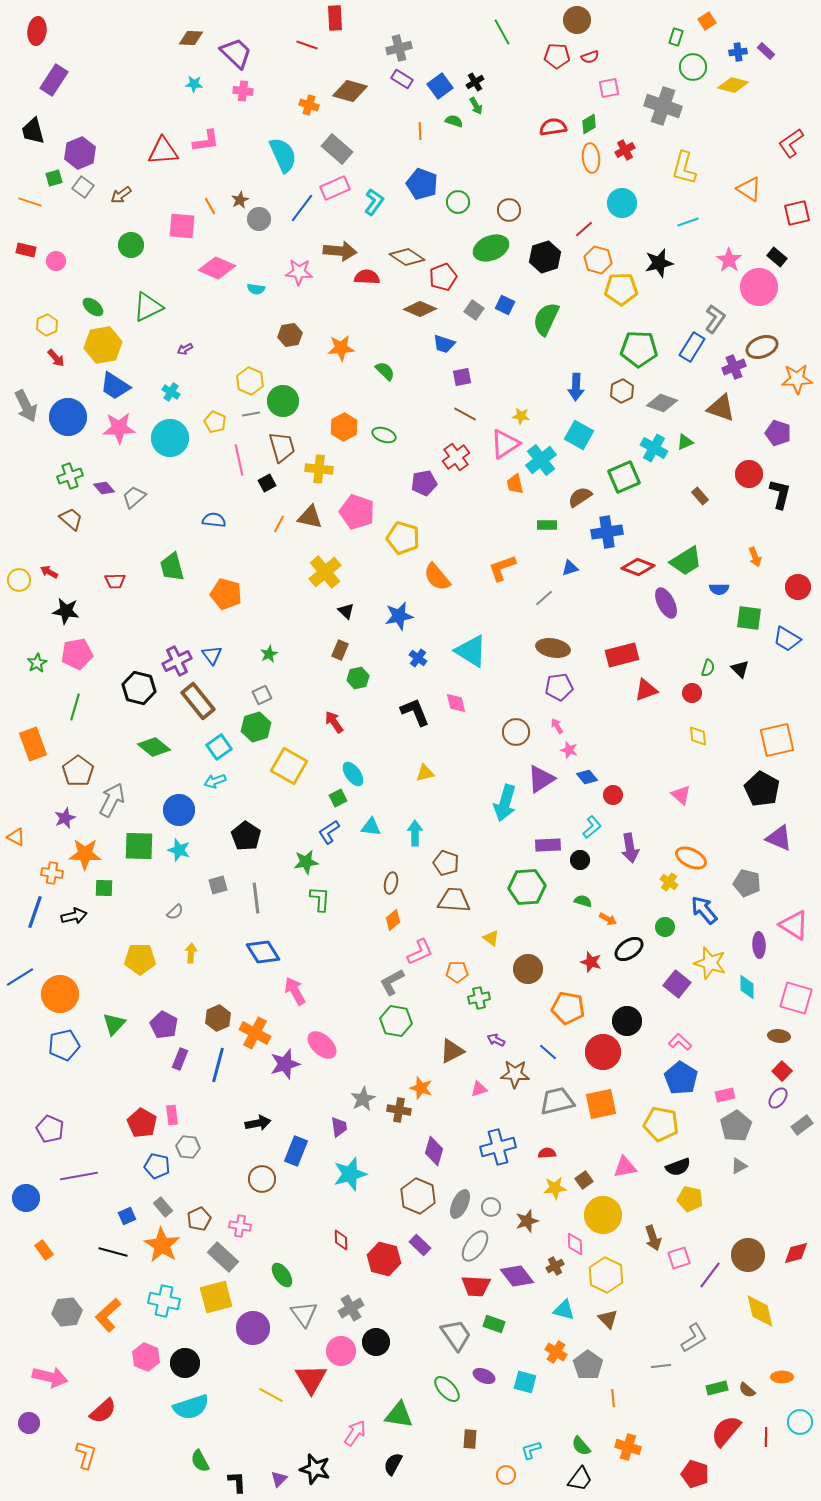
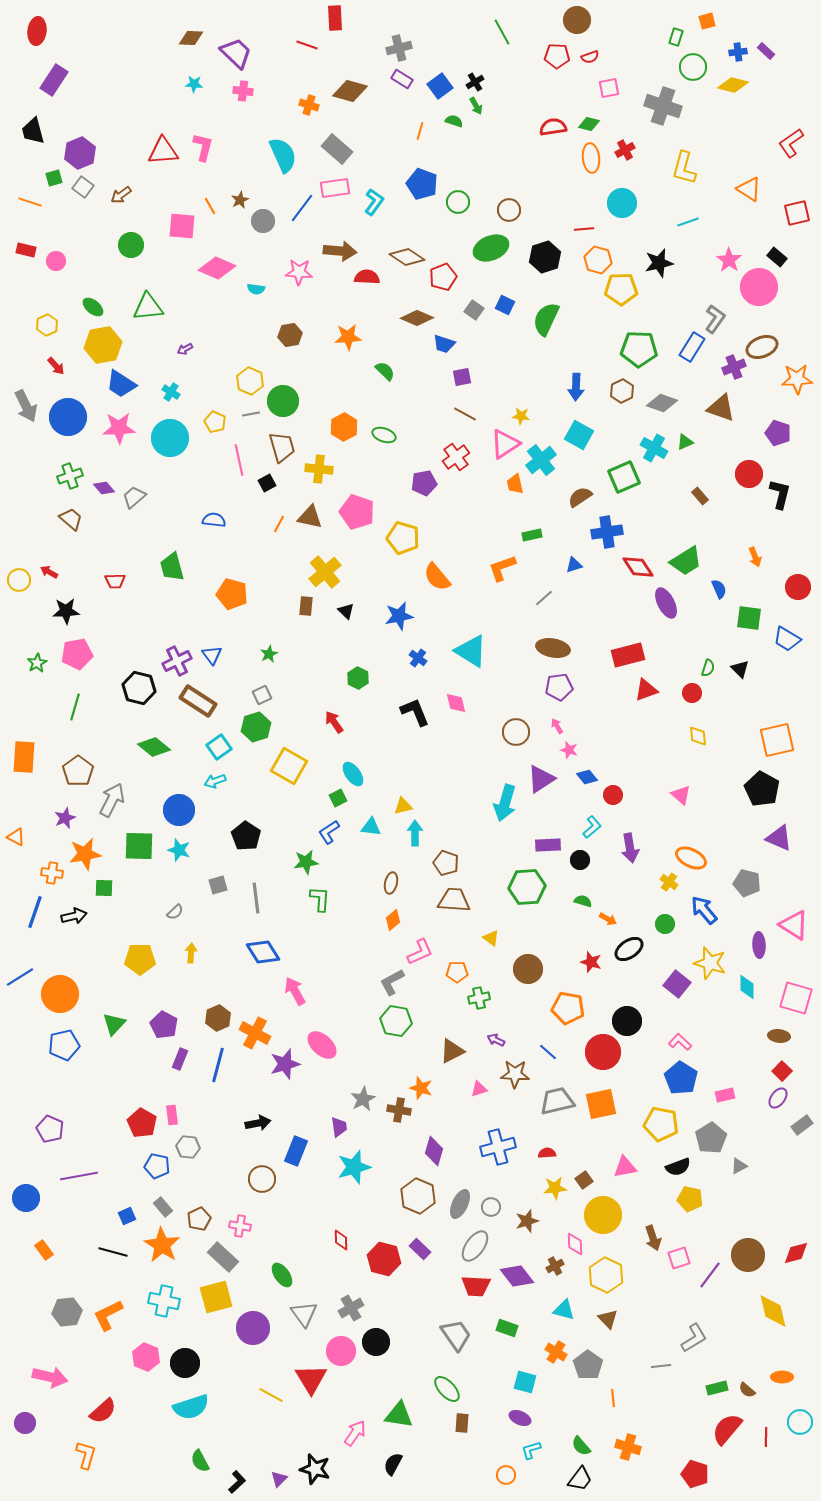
orange square at (707, 21): rotated 18 degrees clockwise
green diamond at (589, 124): rotated 45 degrees clockwise
orange line at (420, 131): rotated 18 degrees clockwise
pink L-shape at (206, 141): moved 3 px left, 6 px down; rotated 68 degrees counterclockwise
pink rectangle at (335, 188): rotated 16 degrees clockwise
gray circle at (259, 219): moved 4 px right, 2 px down
red line at (584, 229): rotated 36 degrees clockwise
green triangle at (148, 307): rotated 20 degrees clockwise
brown diamond at (420, 309): moved 3 px left, 9 px down
orange star at (341, 348): moved 7 px right, 11 px up
red arrow at (56, 358): moved 8 px down
blue trapezoid at (115, 386): moved 6 px right, 2 px up
green rectangle at (547, 525): moved 15 px left, 10 px down; rotated 12 degrees counterclockwise
red diamond at (638, 567): rotated 36 degrees clockwise
blue triangle at (570, 568): moved 4 px right, 3 px up
blue semicircle at (719, 589): rotated 114 degrees counterclockwise
orange pentagon at (226, 594): moved 6 px right
black star at (66, 611): rotated 12 degrees counterclockwise
brown rectangle at (340, 650): moved 34 px left, 44 px up; rotated 18 degrees counterclockwise
red rectangle at (622, 655): moved 6 px right
green hexagon at (358, 678): rotated 20 degrees counterclockwise
brown rectangle at (198, 701): rotated 18 degrees counterclockwise
orange rectangle at (33, 744): moved 9 px left, 13 px down; rotated 24 degrees clockwise
yellow triangle at (425, 773): moved 22 px left, 33 px down
orange star at (85, 854): rotated 12 degrees counterclockwise
green circle at (665, 927): moved 3 px up
gray pentagon at (736, 1126): moved 25 px left, 12 px down
cyan star at (350, 1174): moved 4 px right, 7 px up
purple rectangle at (420, 1245): moved 4 px down
yellow diamond at (760, 1311): moved 13 px right
orange L-shape at (108, 1315): rotated 16 degrees clockwise
green rectangle at (494, 1324): moved 13 px right, 4 px down
purple ellipse at (484, 1376): moved 36 px right, 42 px down
purple circle at (29, 1423): moved 4 px left
red semicircle at (726, 1431): moved 1 px right, 2 px up
brown rectangle at (470, 1439): moved 8 px left, 16 px up
black L-shape at (237, 1482): rotated 50 degrees clockwise
